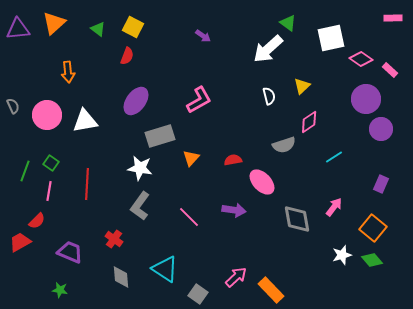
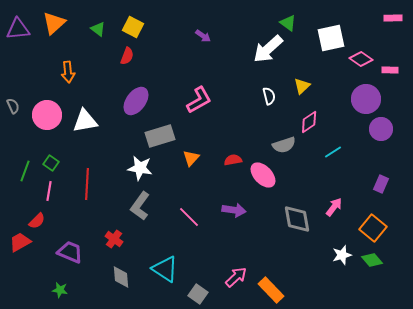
pink rectangle at (390, 70): rotated 42 degrees counterclockwise
cyan line at (334, 157): moved 1 px left, 5 px up
pink ellipse at (262, 182): moved 1 px right, 7 px up
